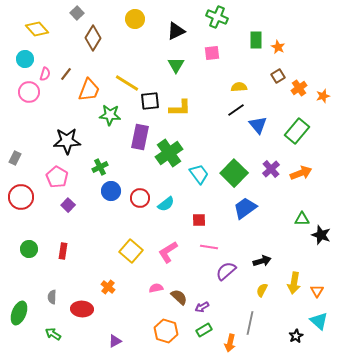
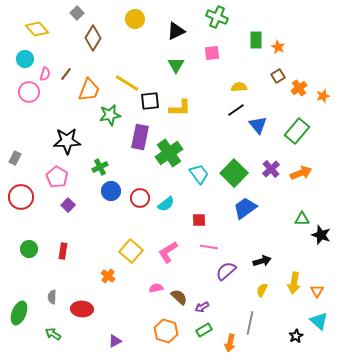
green star at (110, 115): rotated 15 degrees counterclockwise
orange cross at (108, 287): moved 11 px up
